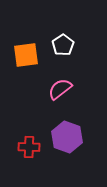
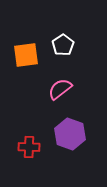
purple hexagon: moved 3 px right, 3 px up
